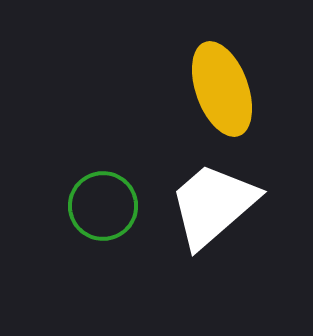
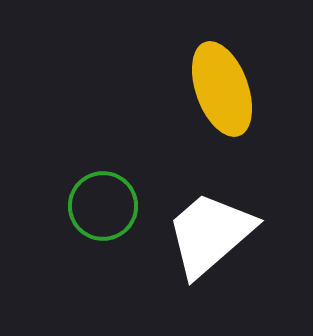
white trapezoid: moved 3 px left, 29 px down
